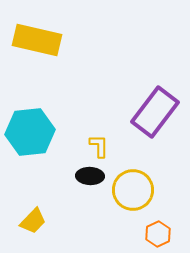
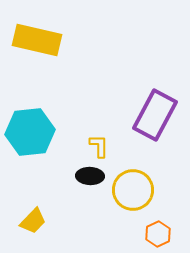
purple rectangle: moved 3 px down; rotated 9 degrees counterclockwise
